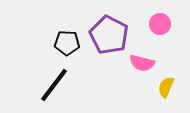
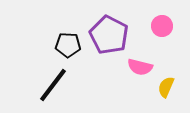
pink circle: moved 2 px right, 2 px down
black pentagon: moved 1 px right, 2 px down
pink semicircle: moved 2 px left, 4 px down
black line: moved 1 px left
